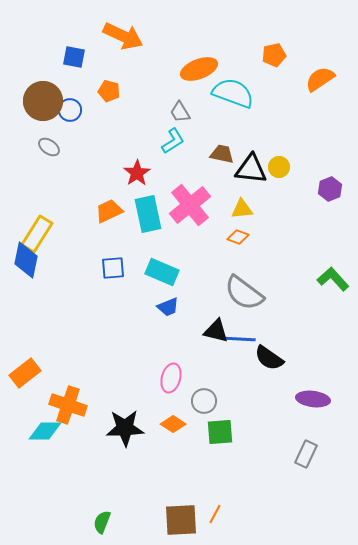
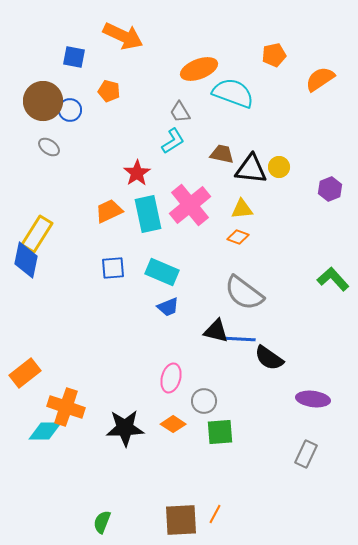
orange cross at (68, 405): moved 2 px left, 2 px down
